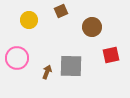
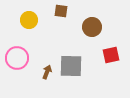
brown square: rotated 32 degrees clockwise
